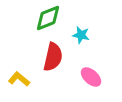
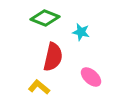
green diamond: moved 3 px left; rotated 44 degrees clockwise
cyan star: moved 3 px up
yellow L-shape: moved 20 px right, 8 px down
